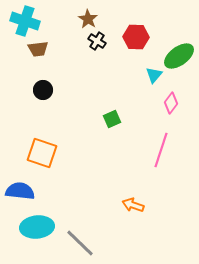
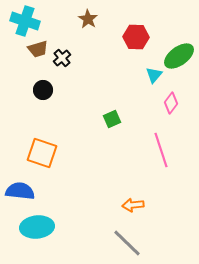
black cross: moved 35 px left, 17 px down; rotated 18 degrees clockwise
brown trapezoid: rotated 10 degrees counterclockwise
pink line: rotated 36 degrees counterclockwise
orange arrow: rotated 25 degrees counterclockwise
gray line: moved 47 px right
